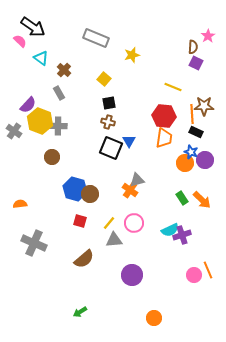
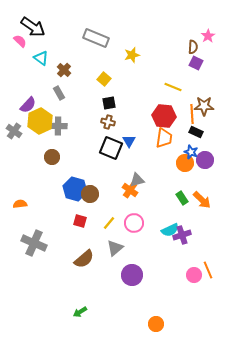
yellow hexagon at (40, 121): rotated 15 degrees clockwise
gray triangle at (114, 240): moved 1 px right, 8 px down; rotated 36 degrees counterclockwise
orange circle at (154, 318): moved 2 px right, 6 px down
